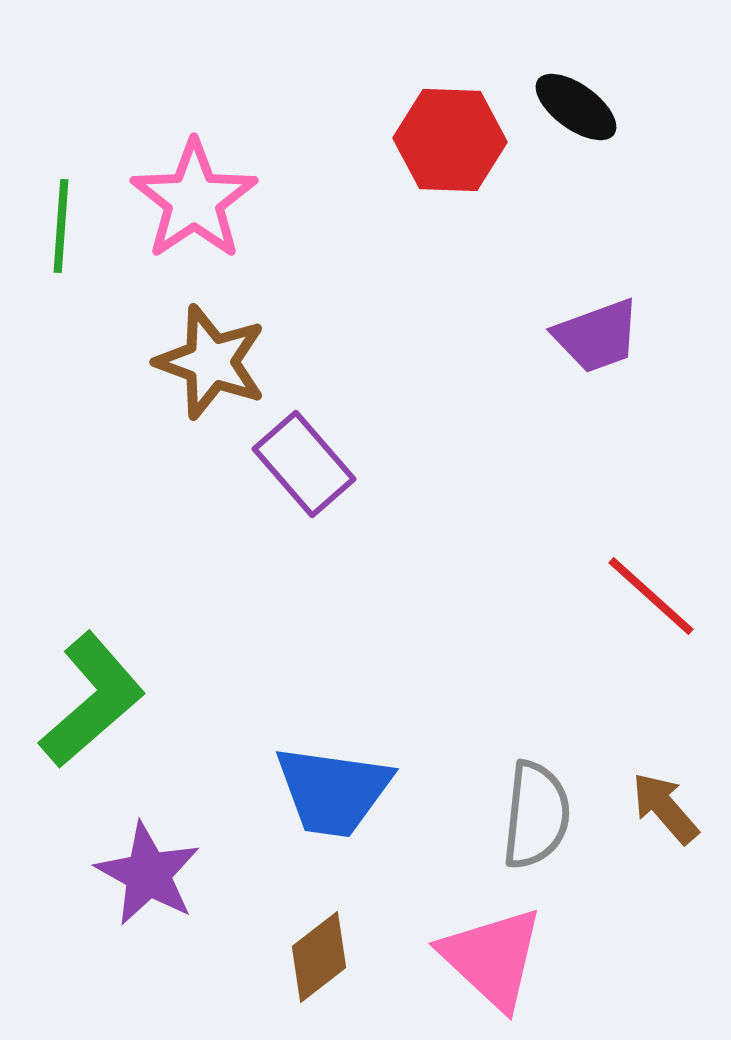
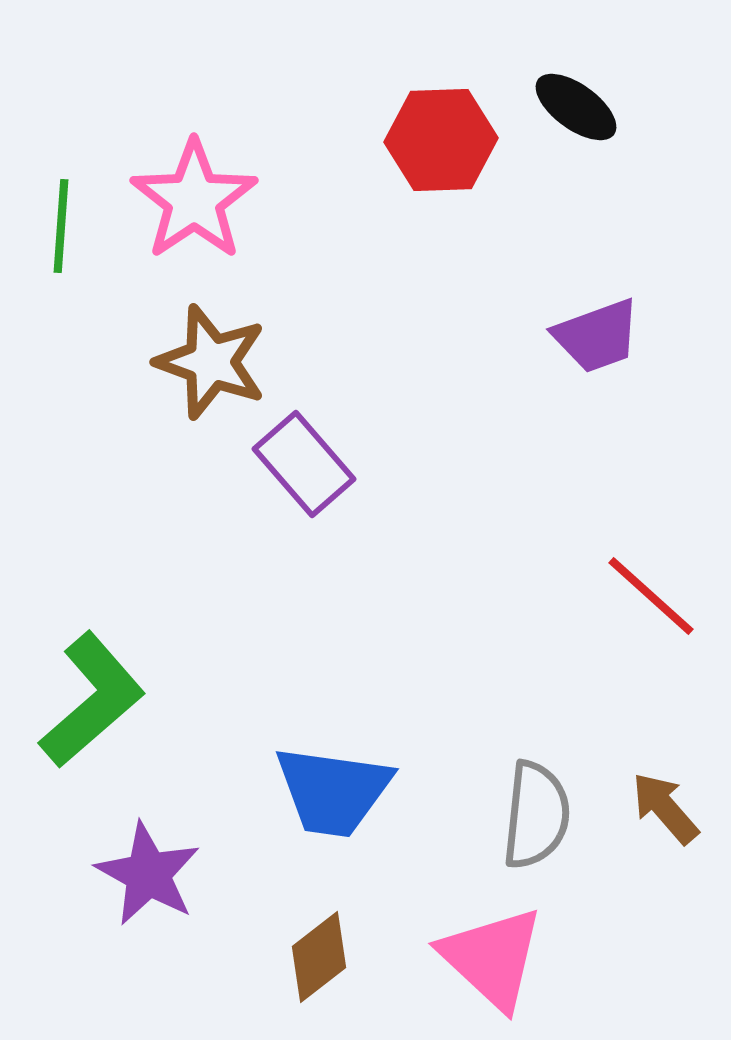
red hexagon: moved 9 px left; rotated 4 degrees counterclockwise
